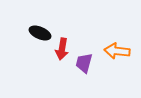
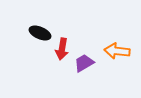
purple trapezoid: rotated 45 degrees clockwise
